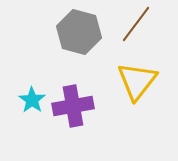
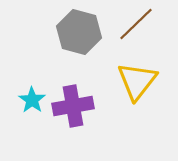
brown line: rotated 9 degrees clockwise
